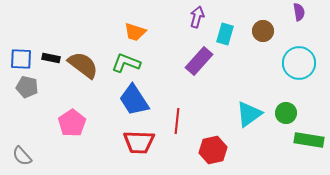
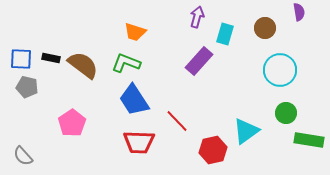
brown circle: moved 2 px right, 3 px up
cyan circle: moved 19 px left, 7 px down
cyan triangle: moved 3 px left, 17 px down
red line: rotated 50 degrees counterclockwise
gray semicircle: moved 1 px right
